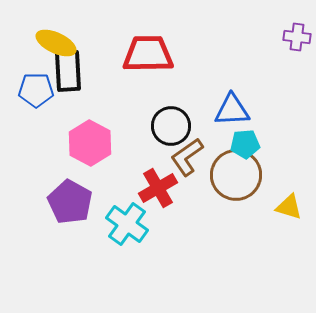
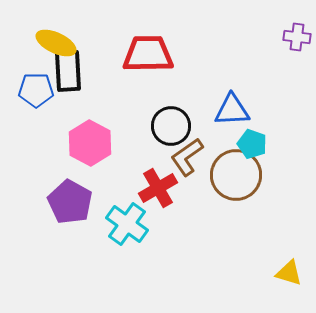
cyan pentagon: moved 7 px right; rotated 24 degrees clockwise
yellow triangle: moved 66 px down
